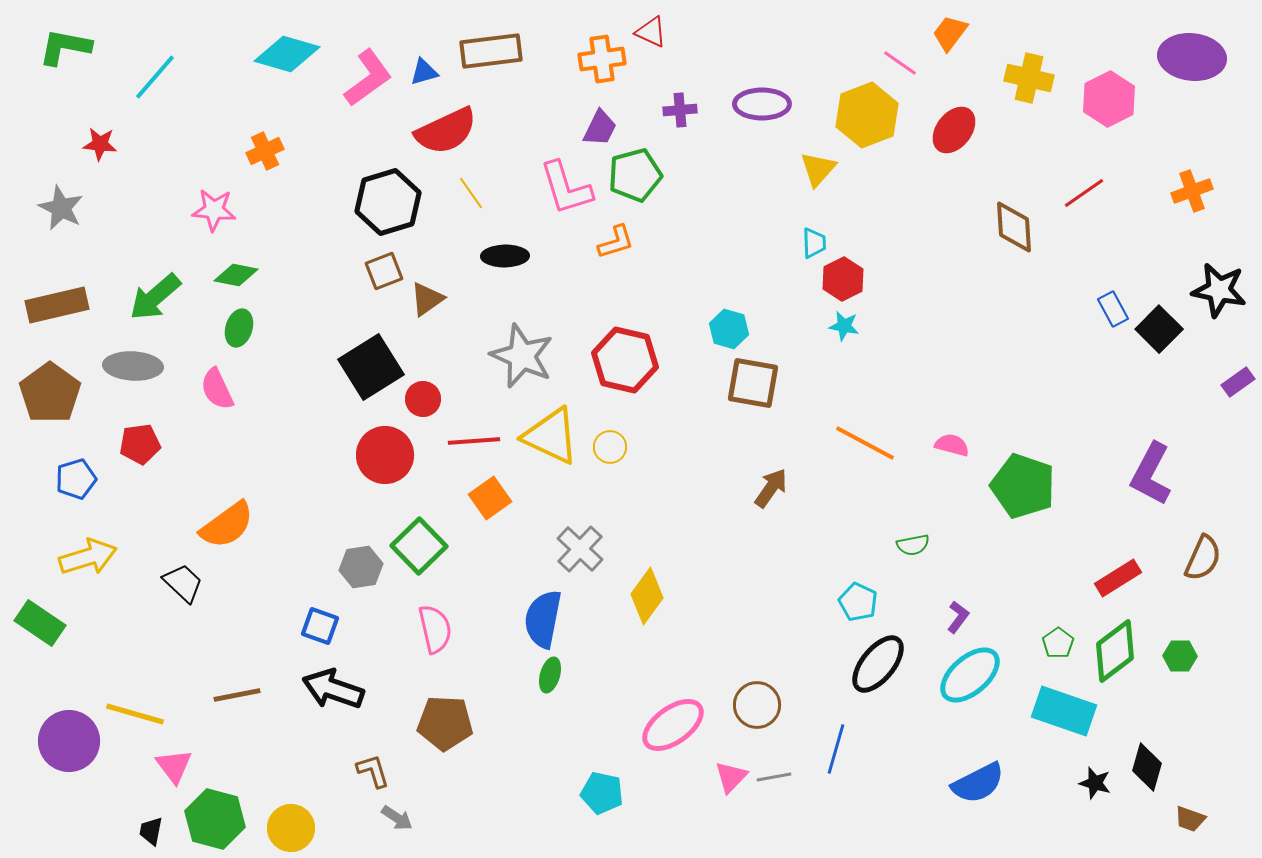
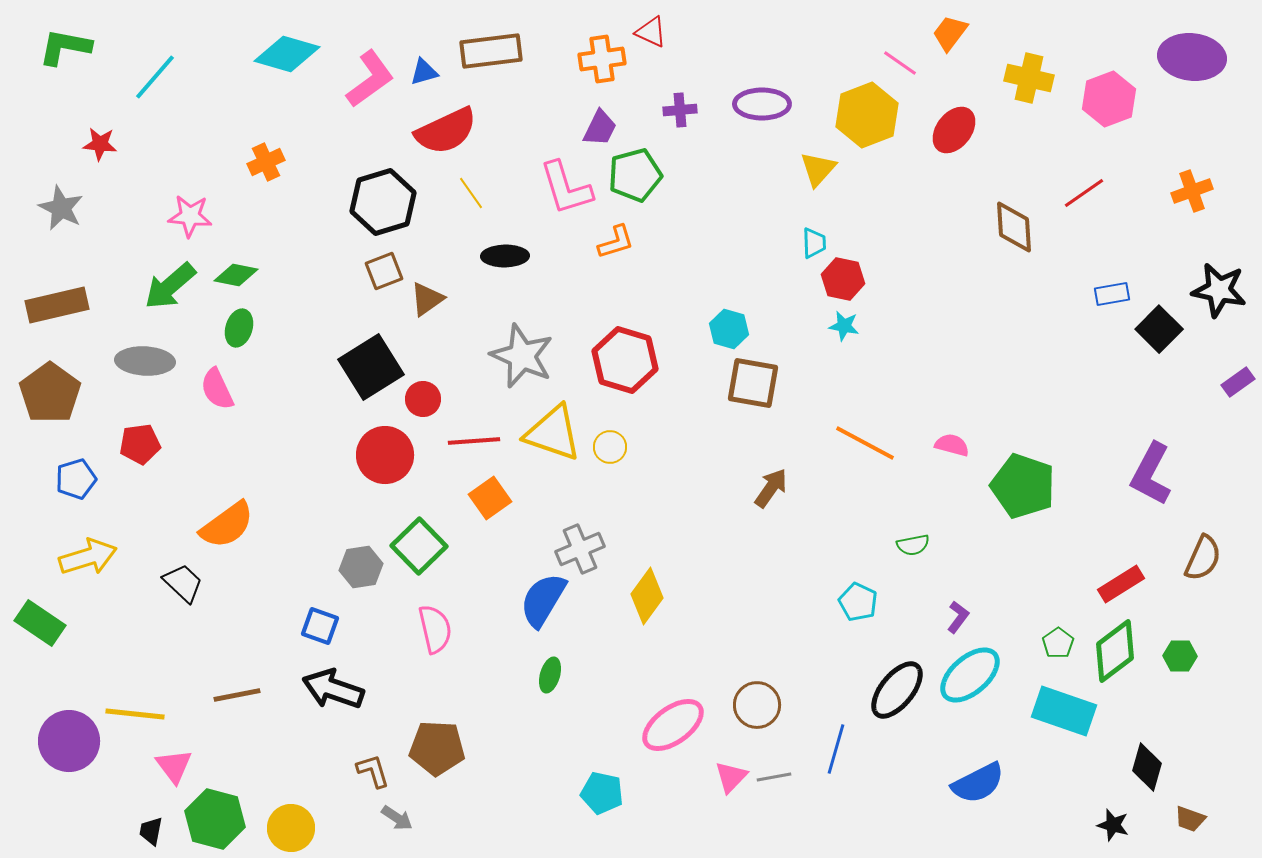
pink L-shape at (368, 78): moved 2 px right, 1 px down
pink hexagon at (1109, 99): rotated 6 degrees clockwise
orange cross at (265, 151): moved 1 px right, 11 px down
black hexagon at (388, 202): moved 5 px left
pink star at (214, 210): moved 24 px left, 6 px down
red hexagon at (843, 279): rotated 21 degrees counterclockwise
green arrow at (155, 297): moved 15 px right, 11 px up
blue rectangle at (1113, 309): moved 1 px left, 15 px up; rotated 72 degrees counterclockwise
red hexagon at (625, 360): rotated 4 degrees clockwise
gray ellipse at (133, 366): moved 12 px right, 5 px up
yellow triangle at (551, 436): moved 2 px right, 3 px up; rotated 6 degrees counterclockwise
gray cross at (580, 549): rotated 24 degrees clockwise
red rectangle at (1118, 578): moved 3 px right, 6 px down
blue semicircle at (543, 619): moved 19 px up; rotated 20 degrees clockwise
black ellipse at (878, 664): moved 19 px right, 26 px down
yellow line at (135, 714): rotated 10 degrees counterclockwise
brown pentagon at (445, 723): moved 8 px left, 25 px down
black star at (1095, 783): moved 18 px right, 42 px down
